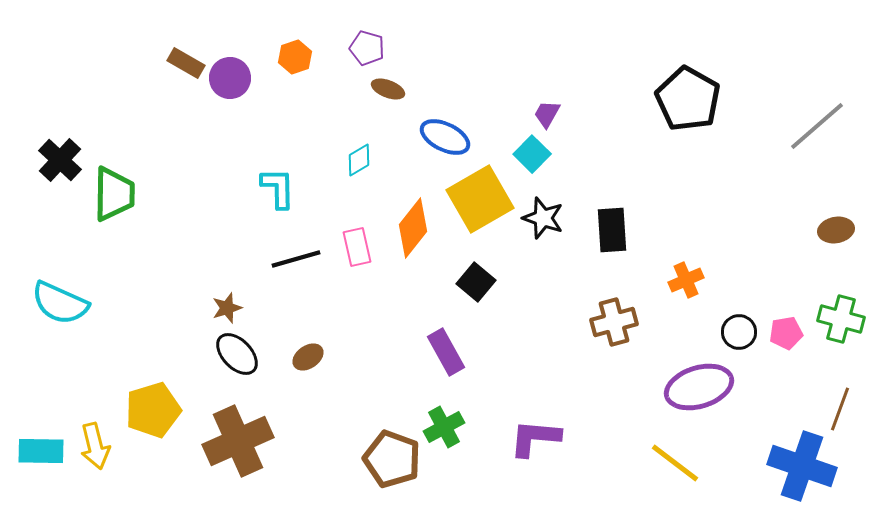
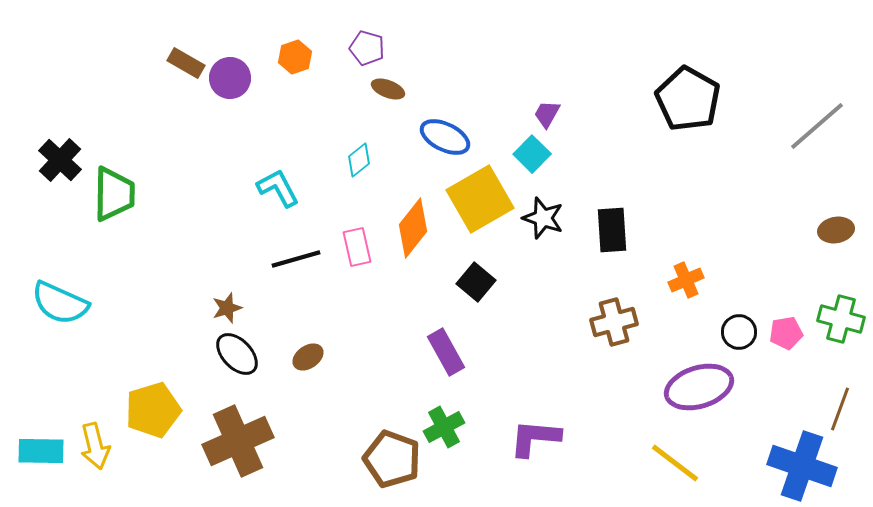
cyan diamond at (359, 160): rotated 8 degrees counterclockwise
cyan L-shape at (278, 188): rotated 27 degrees counterclockwise
